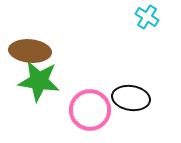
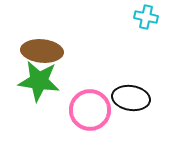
cyan cross: moved 1 px left; rotated 20 degrees counterclockwise
brown ellipse: moved 12 px right
